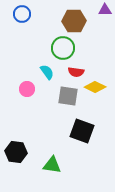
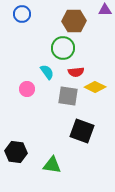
red semicircle: rotated 14 degrees counterclockwise
